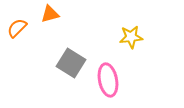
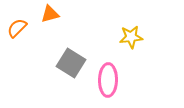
pink ellipse: rotated 12 degrees clockwise
